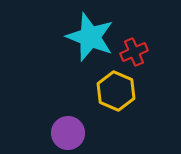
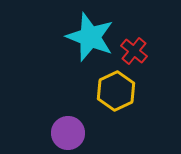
red cross: moved 1 px up; rotated 28 degrees counterclockwise
yellow hexagon: rotated 12 degrees clockwise
